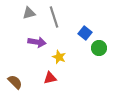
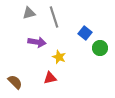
green circle: moved 1 px right
